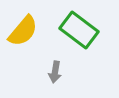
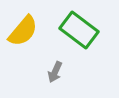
gray arrow: rotated 15 degrees clockwise
